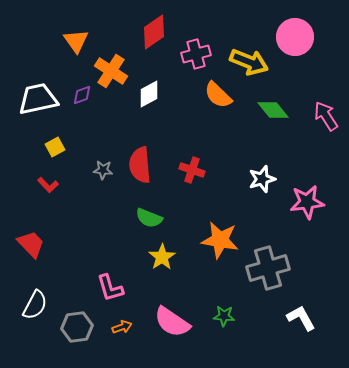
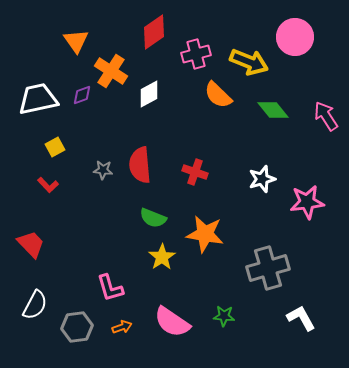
red cross: moved 3 px right, 2 px down
green semicircle: moved 4 px right
orange star: moved 15 px left, 6 px up
